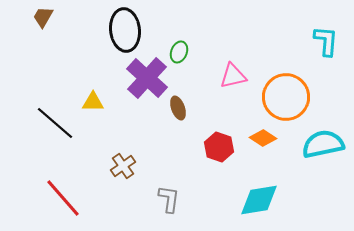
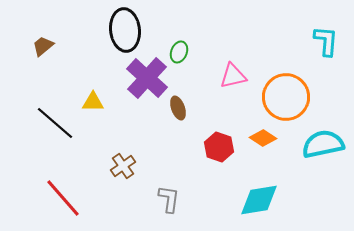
brown trapezoid: moved 29 px down; rotated 20 degrees clockwise
